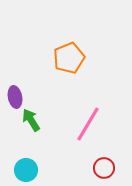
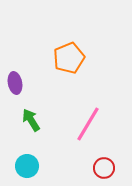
purple ellipse: moved 14 px up
cyan circle: moved 1 px right, 4 px up
